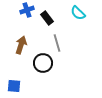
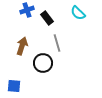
brown arrow: moved 1 px right, 1 px down
